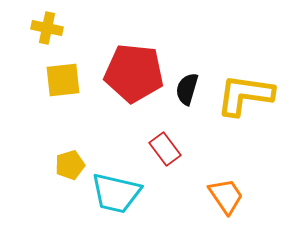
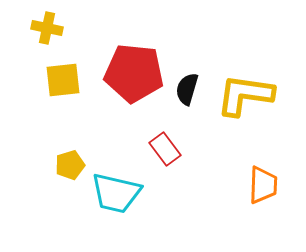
orange trapezoid: moved 37 px right, 11 px up; rotated 36 degrees clockwise
